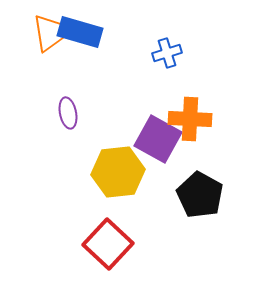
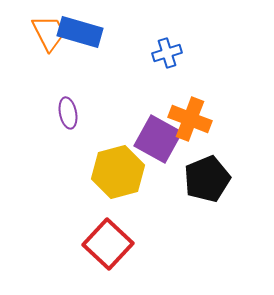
orange trapezoid: rotated 18 degrees counterclockwise
orange cross: rotated 18 degrees clockwise
yellow hexagon: rotated 9 degrees counterclockwise
black pentagon: moved 7 px right, 16 px up; rotated 21 degrees clockwise
